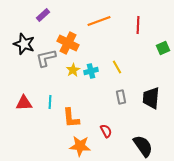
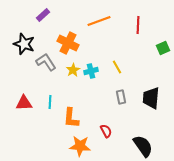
gray L-shape: moved 4 px down; rotated 70 degrees clockwise
orange L-shape: rotated 10 degrees clockwise
